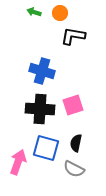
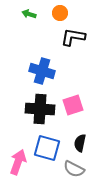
green arrow: moved 5 px left, 2 px down
black L-shape: moved 1 px down
black semicircle: moved 4 px right
blue square: moved 1 px right
